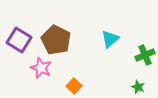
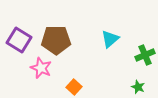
brown pentagon: rotated 28 degrees counterclockwise
orange square: moved 1 px down
